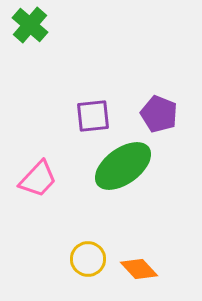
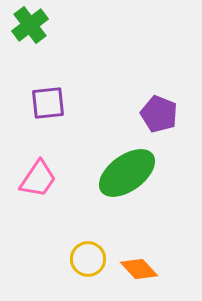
green cross: rotated 12 degrees clockwise
purple square: moved 45 px left, 13 px up
green ellipse: moved 4 px right, 7 px down
pink trapezoid: rotated 9 degrees counterclockwise
